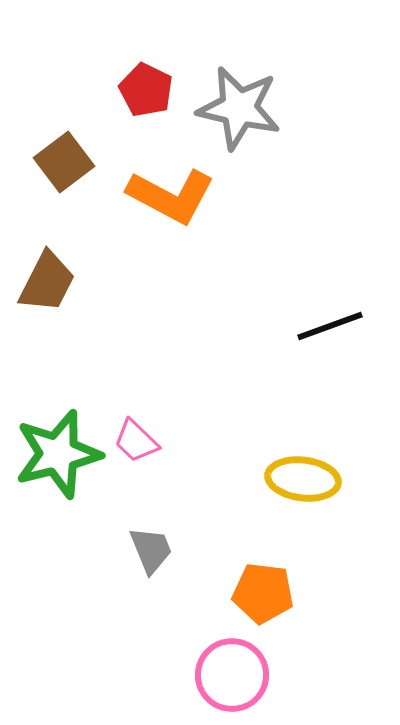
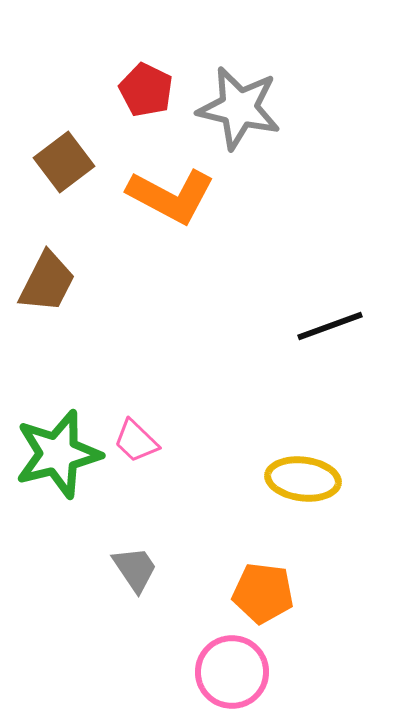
gray trapezoid: moved 16 px left, 19 px down; rotated 12 degrees counterclockwise
pink circle: moved 3 px up
